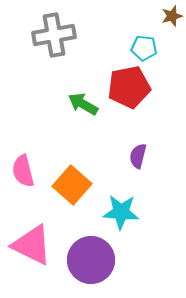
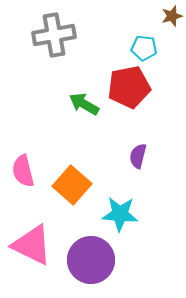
green arrow: moved 1 px right
cyan star: moved 1 px left, 2 px down
